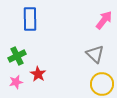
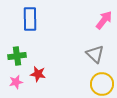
green cross: rotated 18 degrees clockwise
red star: rotated 21 degrees counterclockwise
